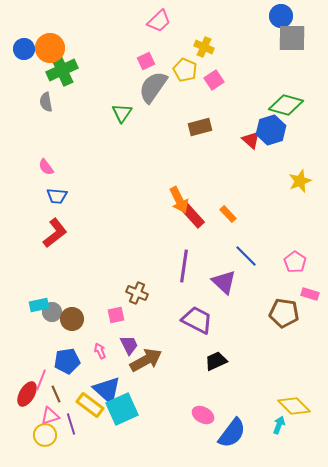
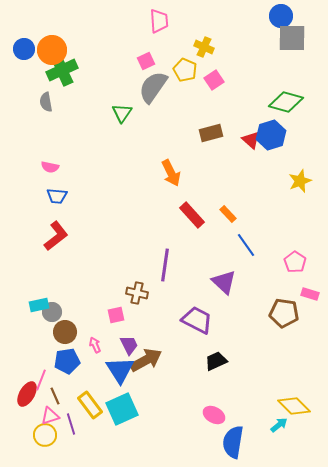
pink trapezoid at (159, 21): rotated 50 degrees counterclockwise
orange circle at (50, 48): moved 2 px right, 2 px down
green diamond at (286, 105): moved 3 px up
brown rectangle at (200, 127): moved 11 px right, 6 px down
blue hexagon at (271, 130): moved 5 px down
pink semicircle at (46, 167): moved 4 px right; rotated 42 degrees counterclockwise
orange arrow at (179, 200): moved 8 px left, 27 px up
red L-shape at (55, 233): moved 1 px right, 3 px down
blue line at (246, 256): moved 11 px up; rotated 10 degrees clockwise
purple line at (184, 266): moved 19 px left, 1 px up
brown cross at (137, 293): rotated 10 degrees counterclockwise
brown circle at (72, 319): moved 7 px left, 13 px down
pink arrow at (100, 351): moved 5 px left, 6 px up
blue triangle at (107, 390): moved 13 px right, 20 px up; rotated 16 degrees clockwise
brown line at (56, 394): moved 1 px left, 2 px down
yellow rectangle at (90, 405): rotated 16 degrees clockwise
pink ellipse at (203, 415): moved 11 px right
cyan arrow at (279, 425): rotated 30 degrees clockwise
blue semicircle at (232, 433): moved 1 px right, 9 px down; rotated 152 degrees clockwise
